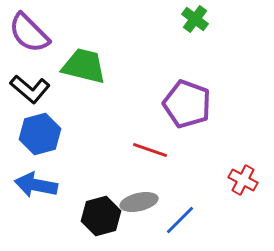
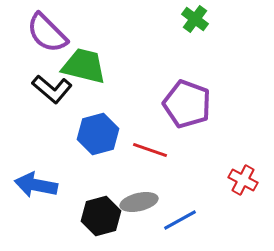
purple semicircle: moved 18 px right
black L-shape: moved 22 px right
blue hexagon: moved 58 px right
blue line: rotated 16 degrees clockwise
